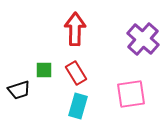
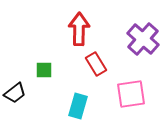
red arrow: moved 4 px right
red rectangle: moved 20 px right, 9 px up
black trapezoid: moved 4 px left, 3 px down; rotated 20 degrees counterclockwise
